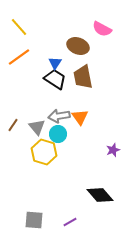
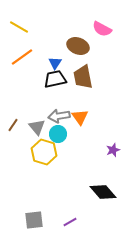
yellow line: rotated 18 degrees counterclockwise
orange line: moved 3 px right
black trapezoid: rotated 45 degrees counterclockwise
black diamond: moved 3 px right, 3 px up
gray square: rotated 12 degrees counterclockwise
